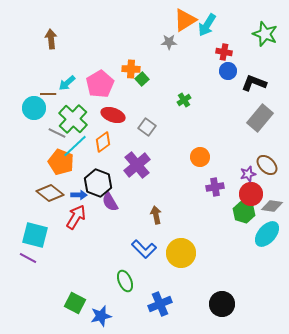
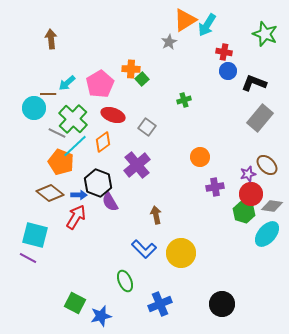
gray star at (169, 42): rotated 28 degrees counterclockwise
green cross at (184, 100): rotated 16 degrees clockwise
